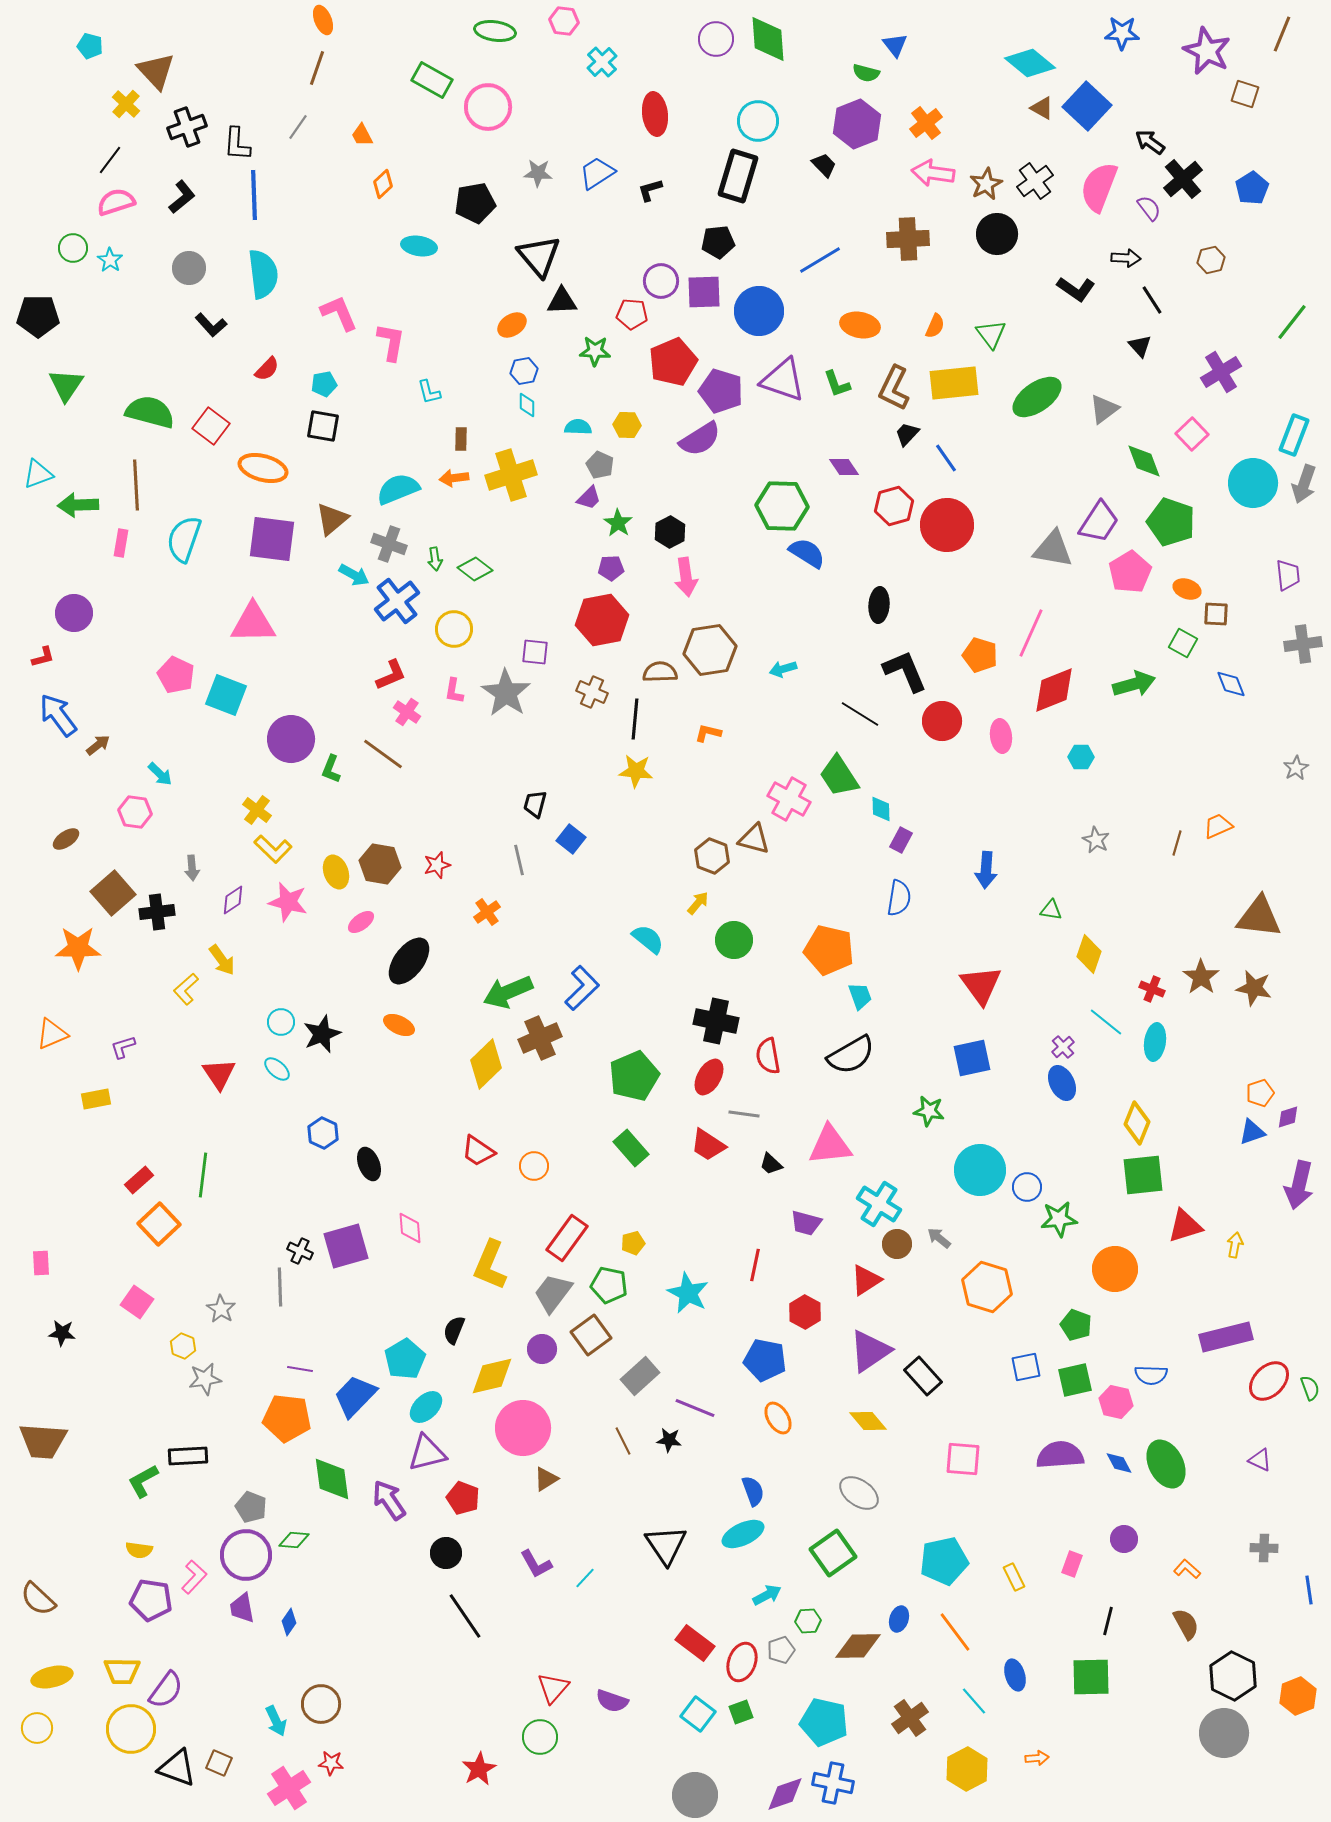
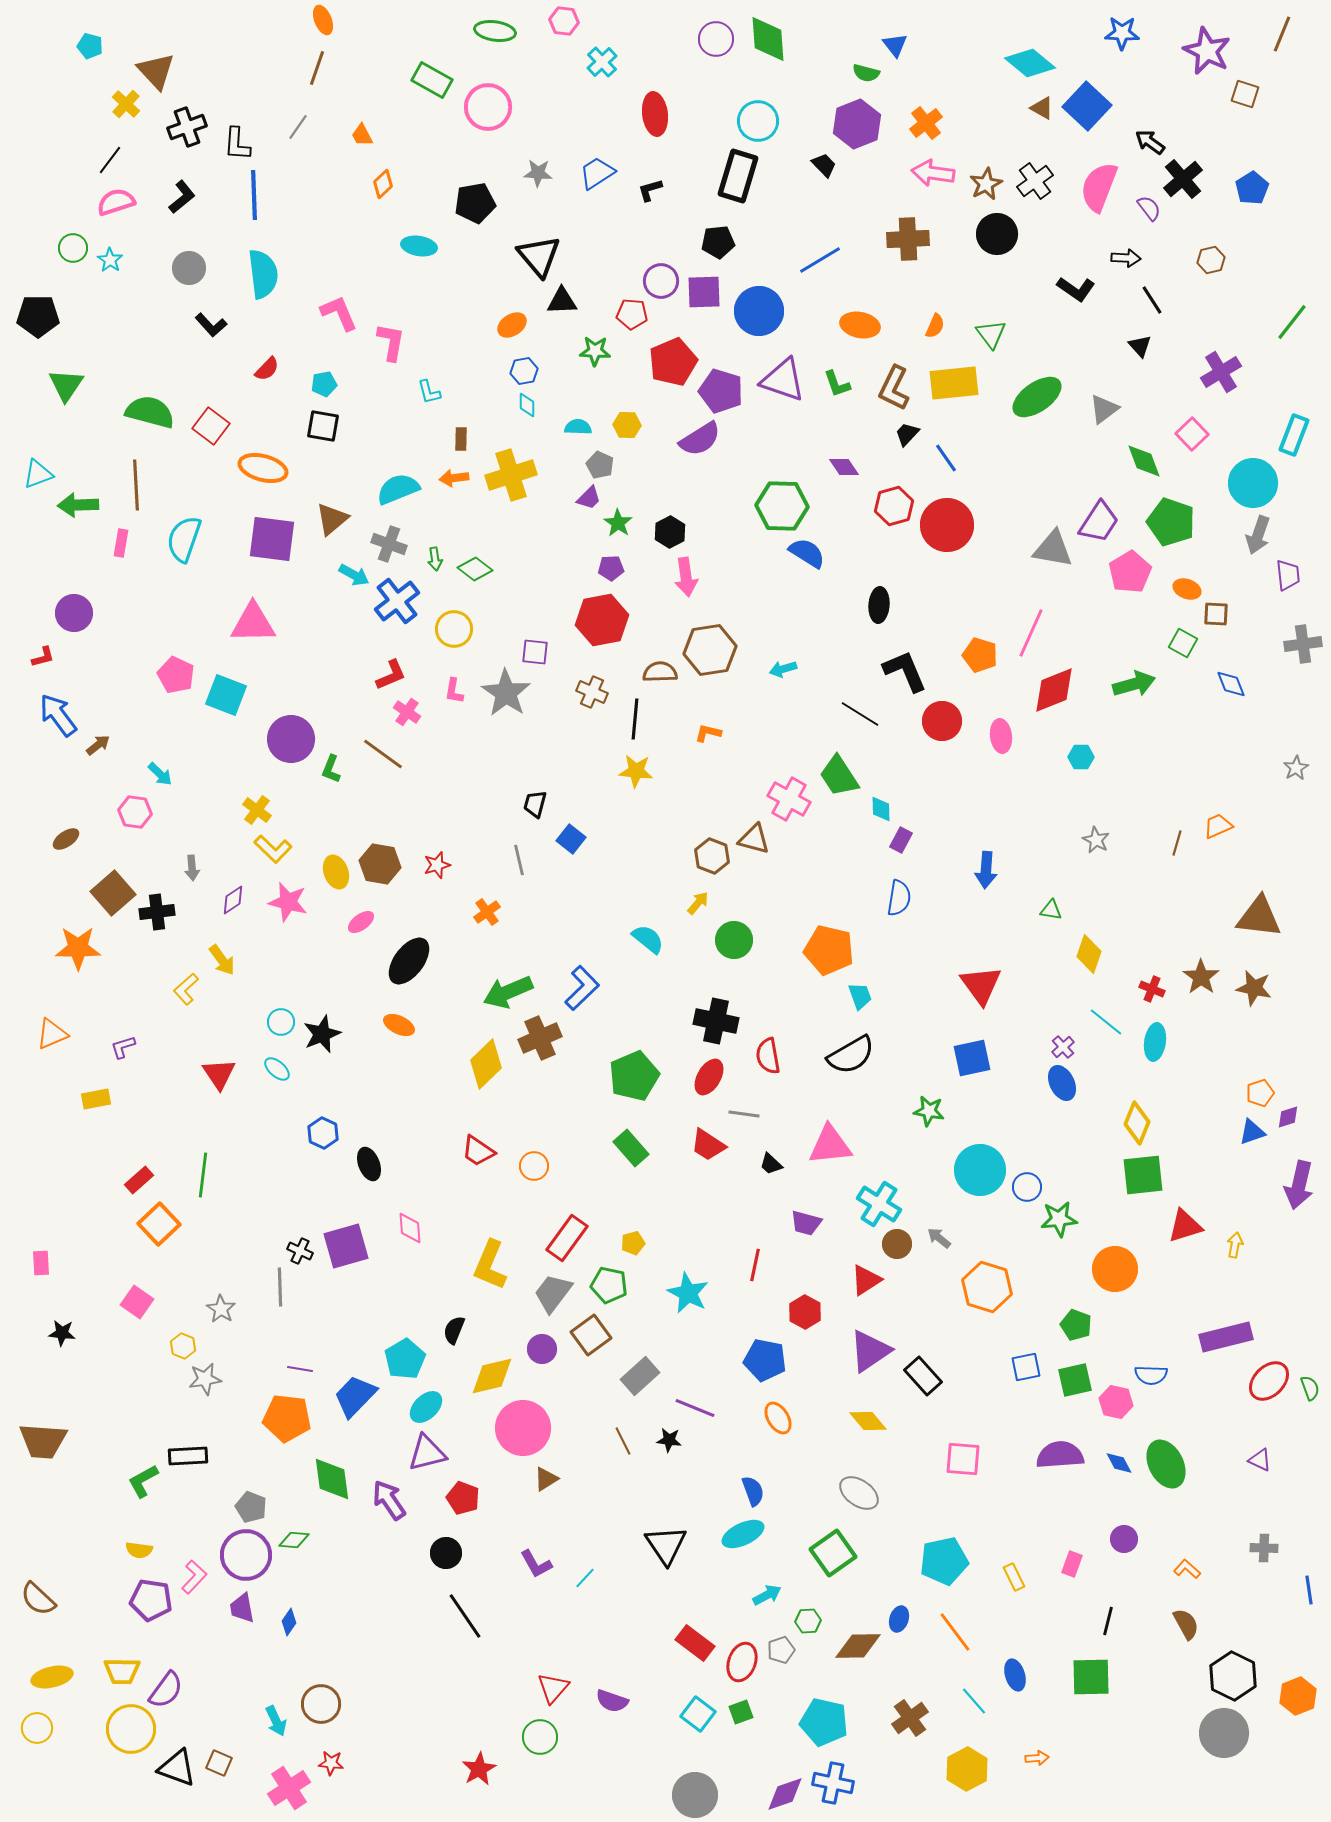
gray arrow at (1304, 484): moved 46 px left, 51 px down
